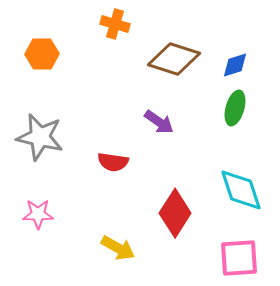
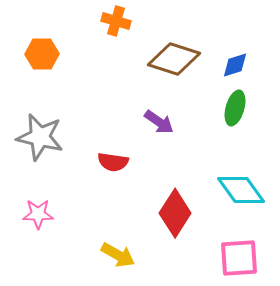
orange cross: moved 1 px right, 3 px up
cyan diamond: rotated 18 degrees counterclockwise
yellow arrow: moved 7 px down
